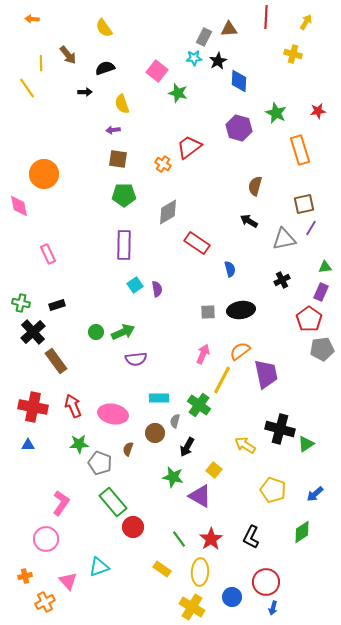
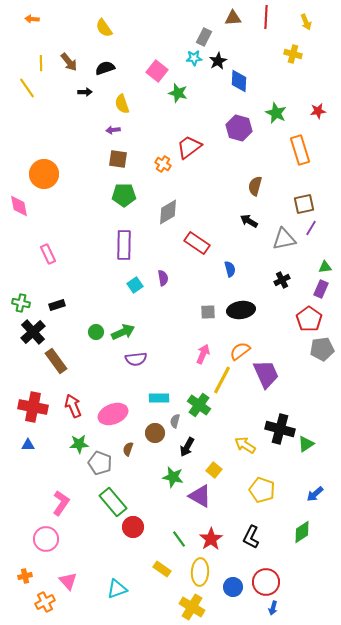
yellow arrow at (306, 22): rotated 126 degrees clockwise
brown triangle at (229, 29): moved 4 px right, 11 px up
brown arrow at (68, 55): moved 1 px right, 7 px down
purple semicircle at (157, 289): moved 6 px right, 11 px up
purple rectangle at (321, 292): moved 3 px up
purple trapezoid at (266, 374): rotated 12 degrees counterclockwise
pink ellipse at (113, 414): rotated 32 degrees counterclockwise
yellow pentagon at (273, 490): moved 11 px left
cyan triangle at (99, 567): moved 18 px right, 22 px down
blue circle at (232, 597): moved 1 px right, 10 px up
